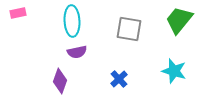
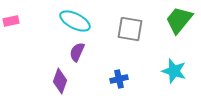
pink rectangle: moved 7 px left, 8 px down
cyan ellipse: moved 3 px right; rotated 60 degrees counterclockwise
gray square: moved 1 px right
purple semicircle: rotated 126 degrees clockwise
blue cross: rotated 30 degrees clockwise
